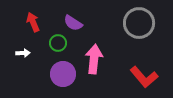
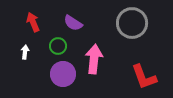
gray circle: moved 7 px left
green circle: moved 3 px down
white arrow: moved 2 px right, 1 px up; rotated 80 degrees counterclockwise
red L-shape: rotated 20 degrees clockwise
